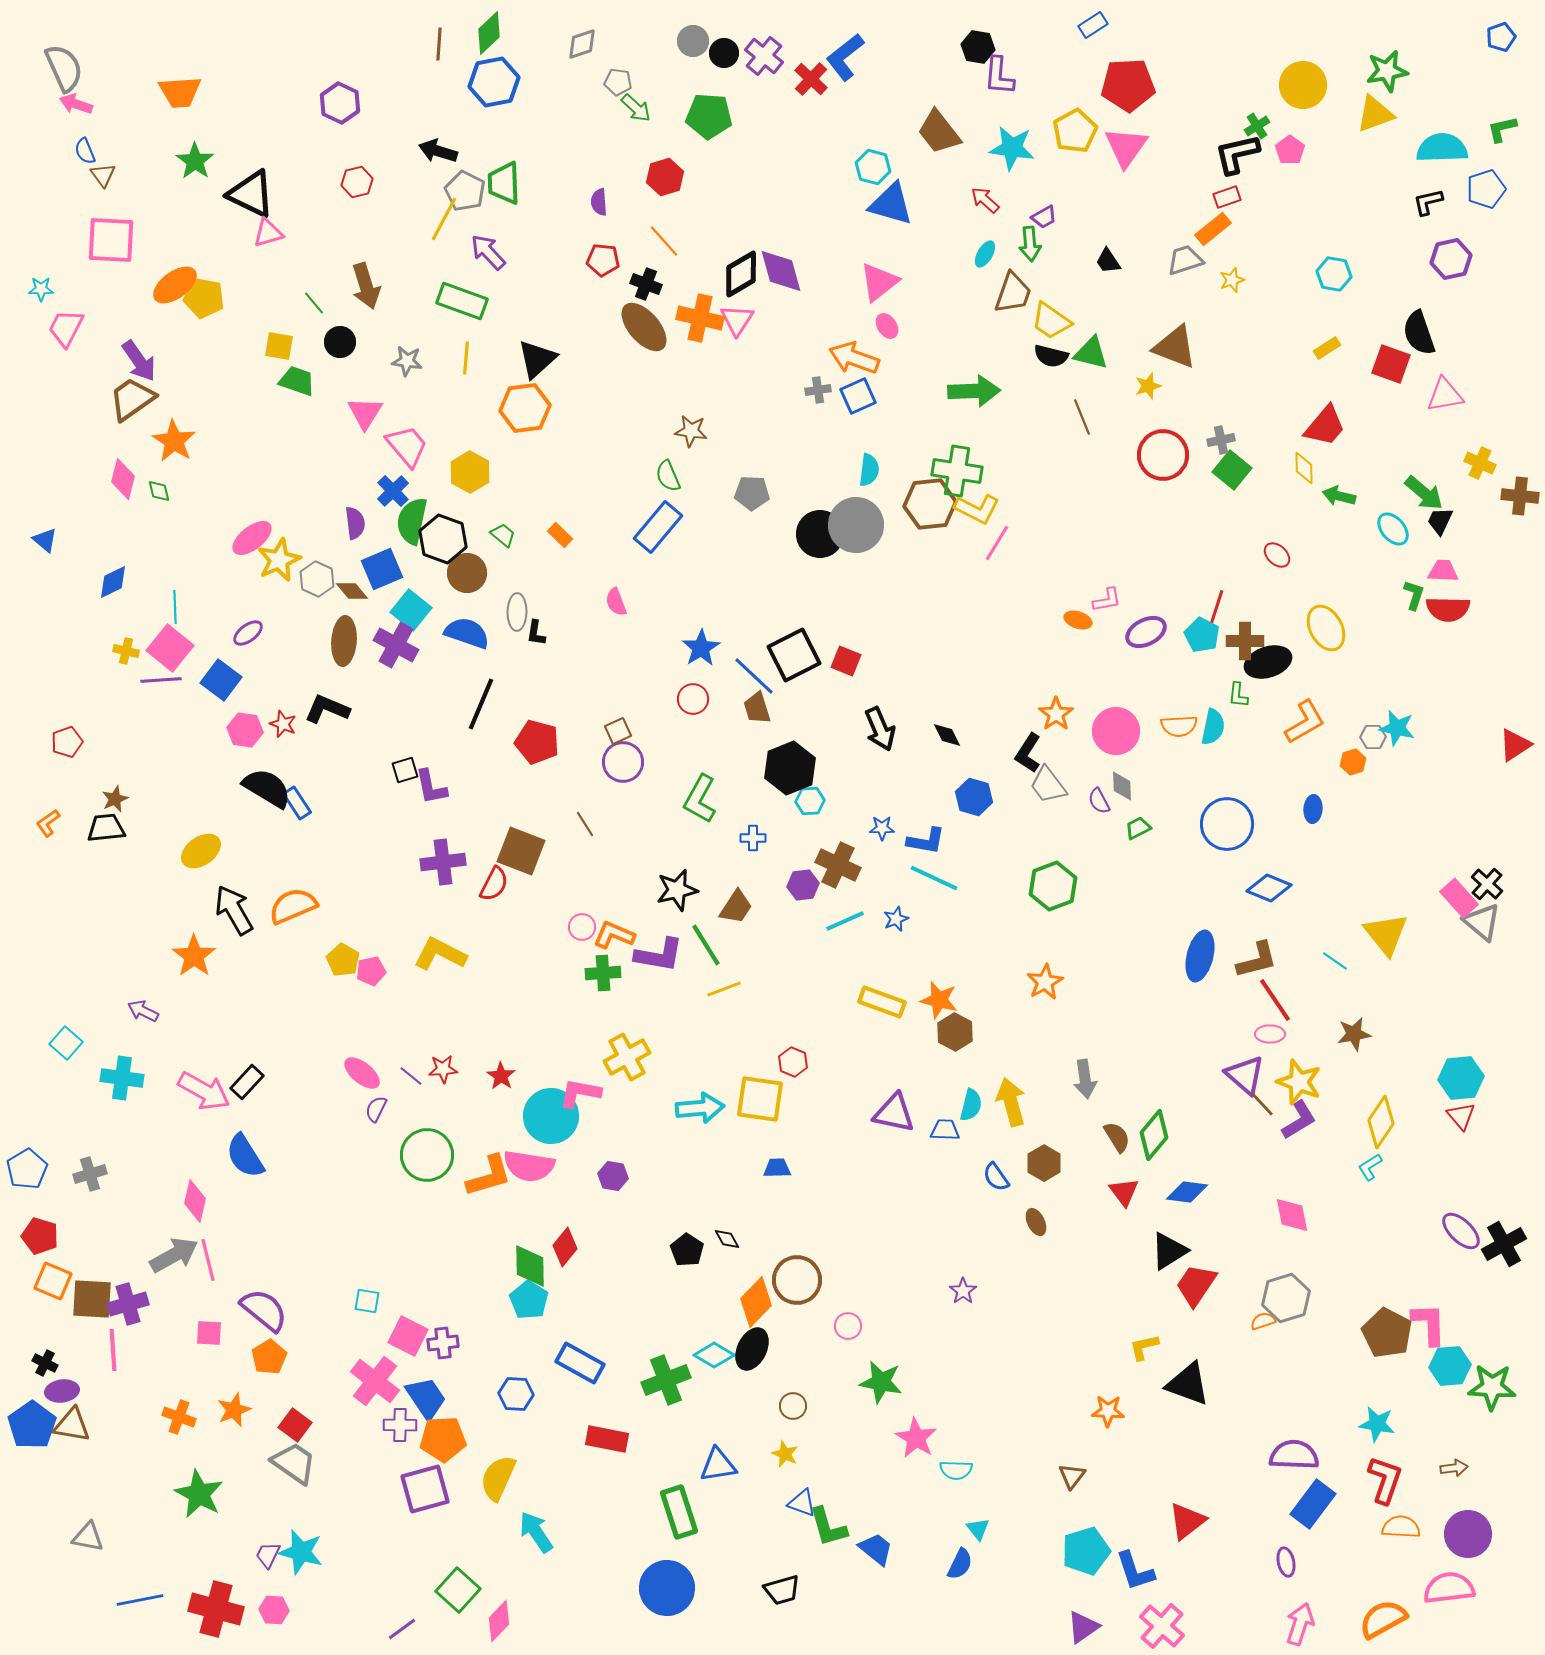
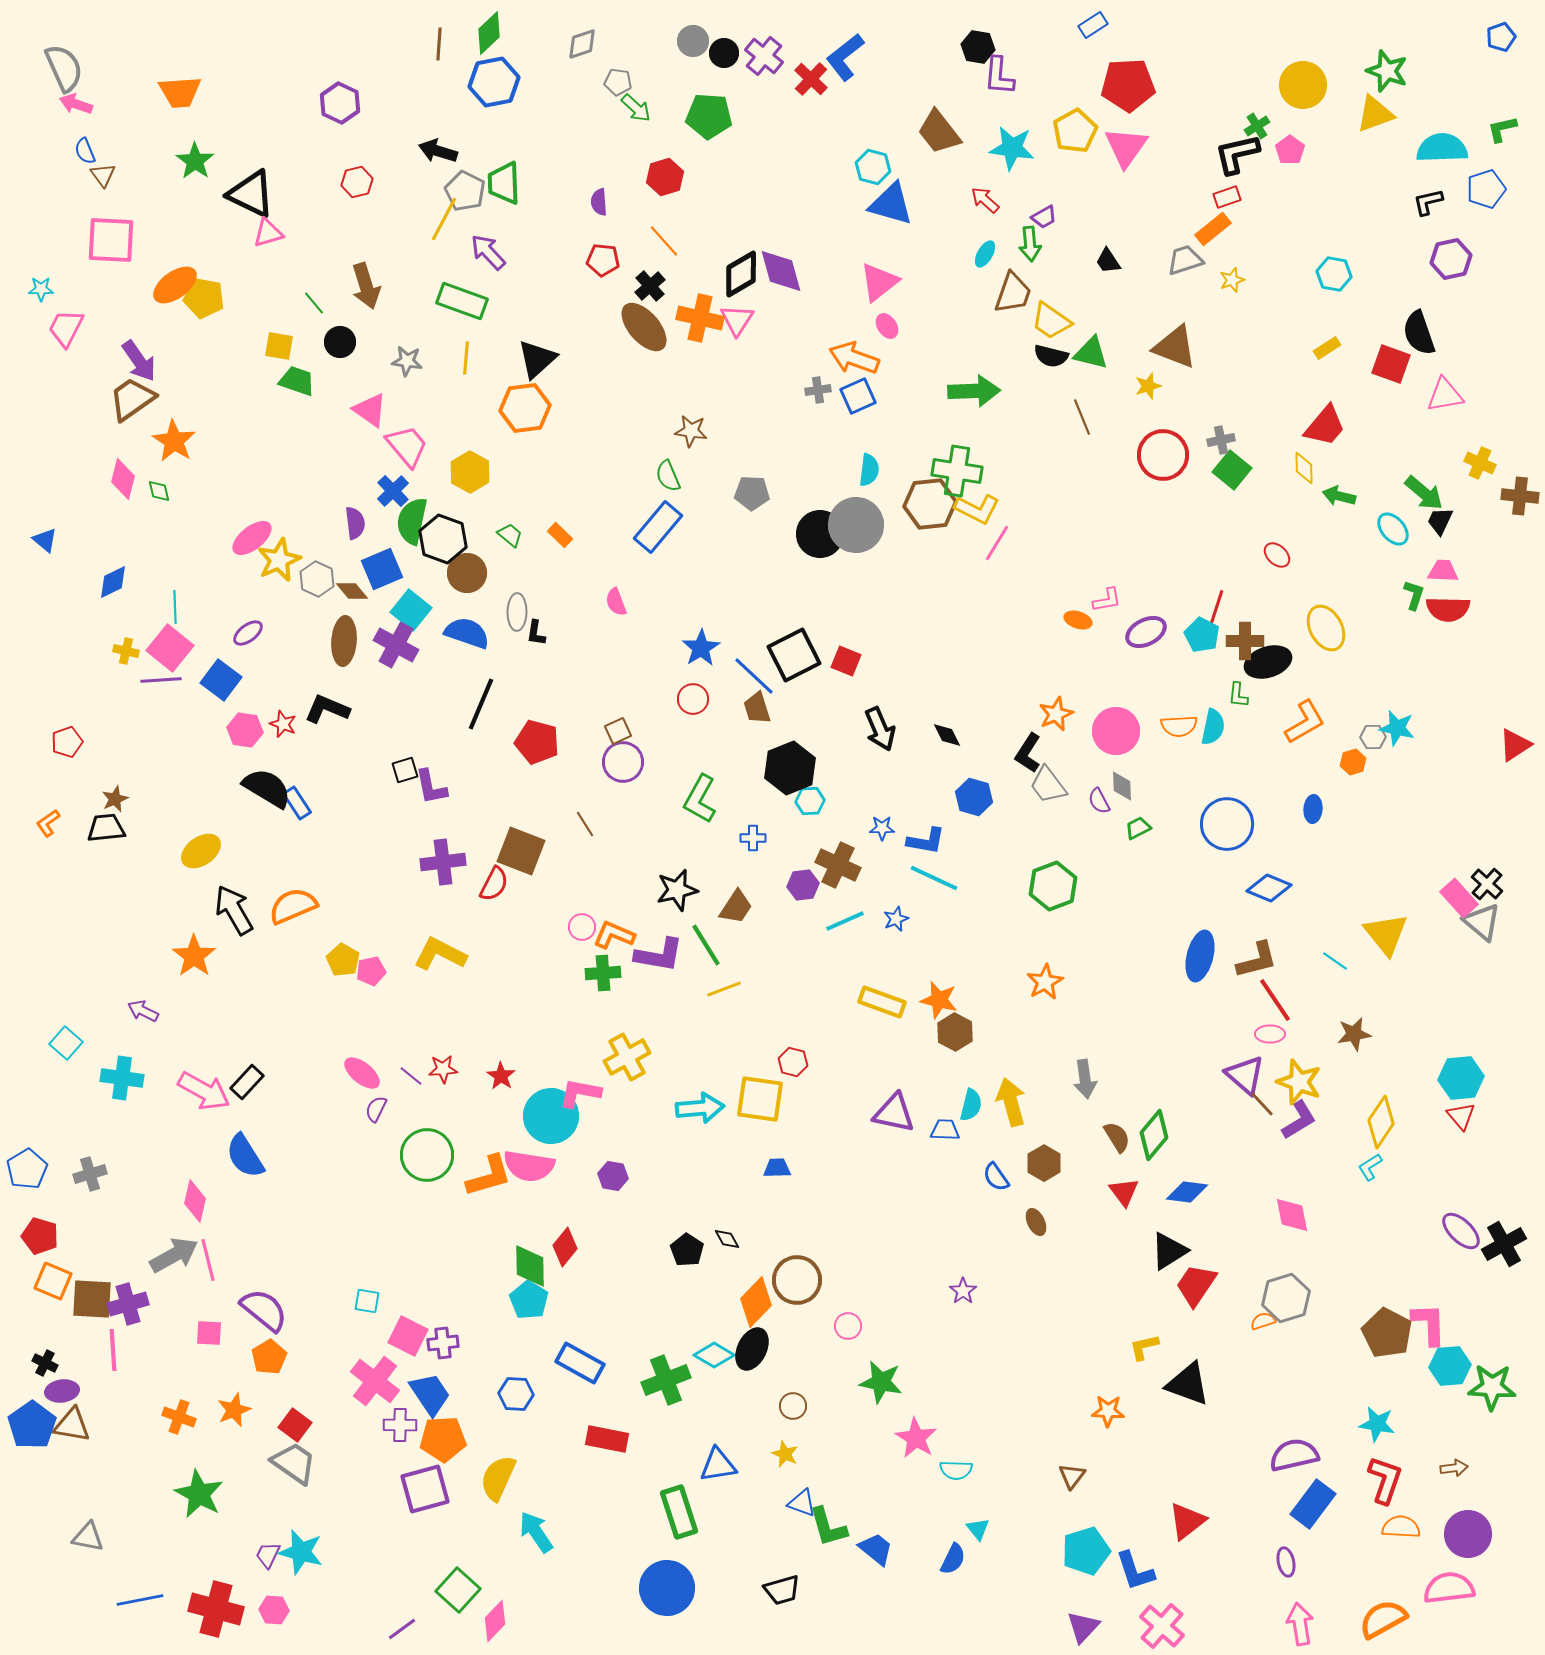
green star at (1387, 71): rotated 30 degrees clockwise
black cross at (646, 284): moved 4 px right, 2 px down; rotated 28 degrees clockwise
pink triangle at (365, 413): moved 5 px right, 3 px up; rotated 27 degrees counterclockwise
green trapezoid at (503, 535): moved 7 px right
orange star at (1056, 714): rotated 12 degrees clockwise
red hexagon at (793, 1062): rotated 8 degrees counterclockwise
blue trapezoid at (426, 1398): moved 4 px right, 4 px up
purple semicircle at (1294, 1455): rotated 15 degrees counterclockwise
blue semicircle at (960, 1564): moved 7 px left, 5 px up
pink diamond at (499, 1621): moved 4 px left
pink arrow at (1300, 1624): rotated 27 degrees counterclockwise
purple triangle at (1083, 1627): rotated 12 degrees counterclockwise
